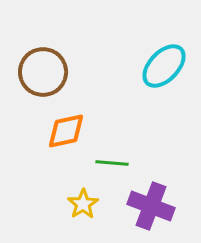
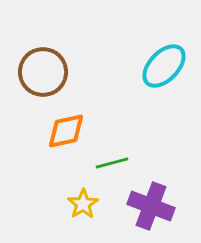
green line: rotated 20 degrees counterclockwise
